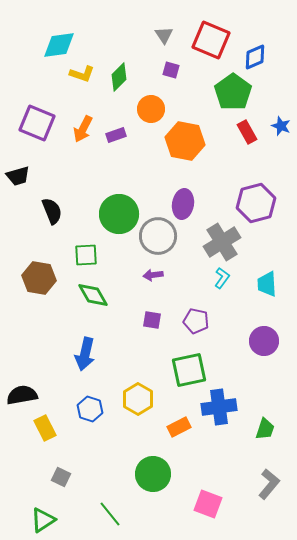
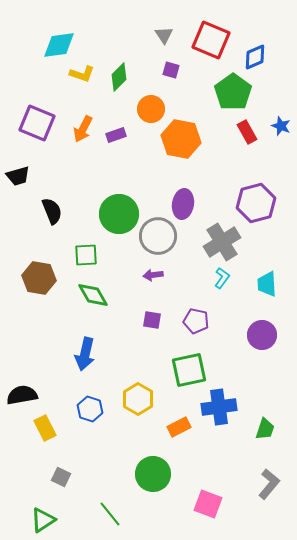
orange hexagon at (185, 141): moved 4 px left, 2 px up
purple circle at (264, 341): moved 2 px left, 6 px up
